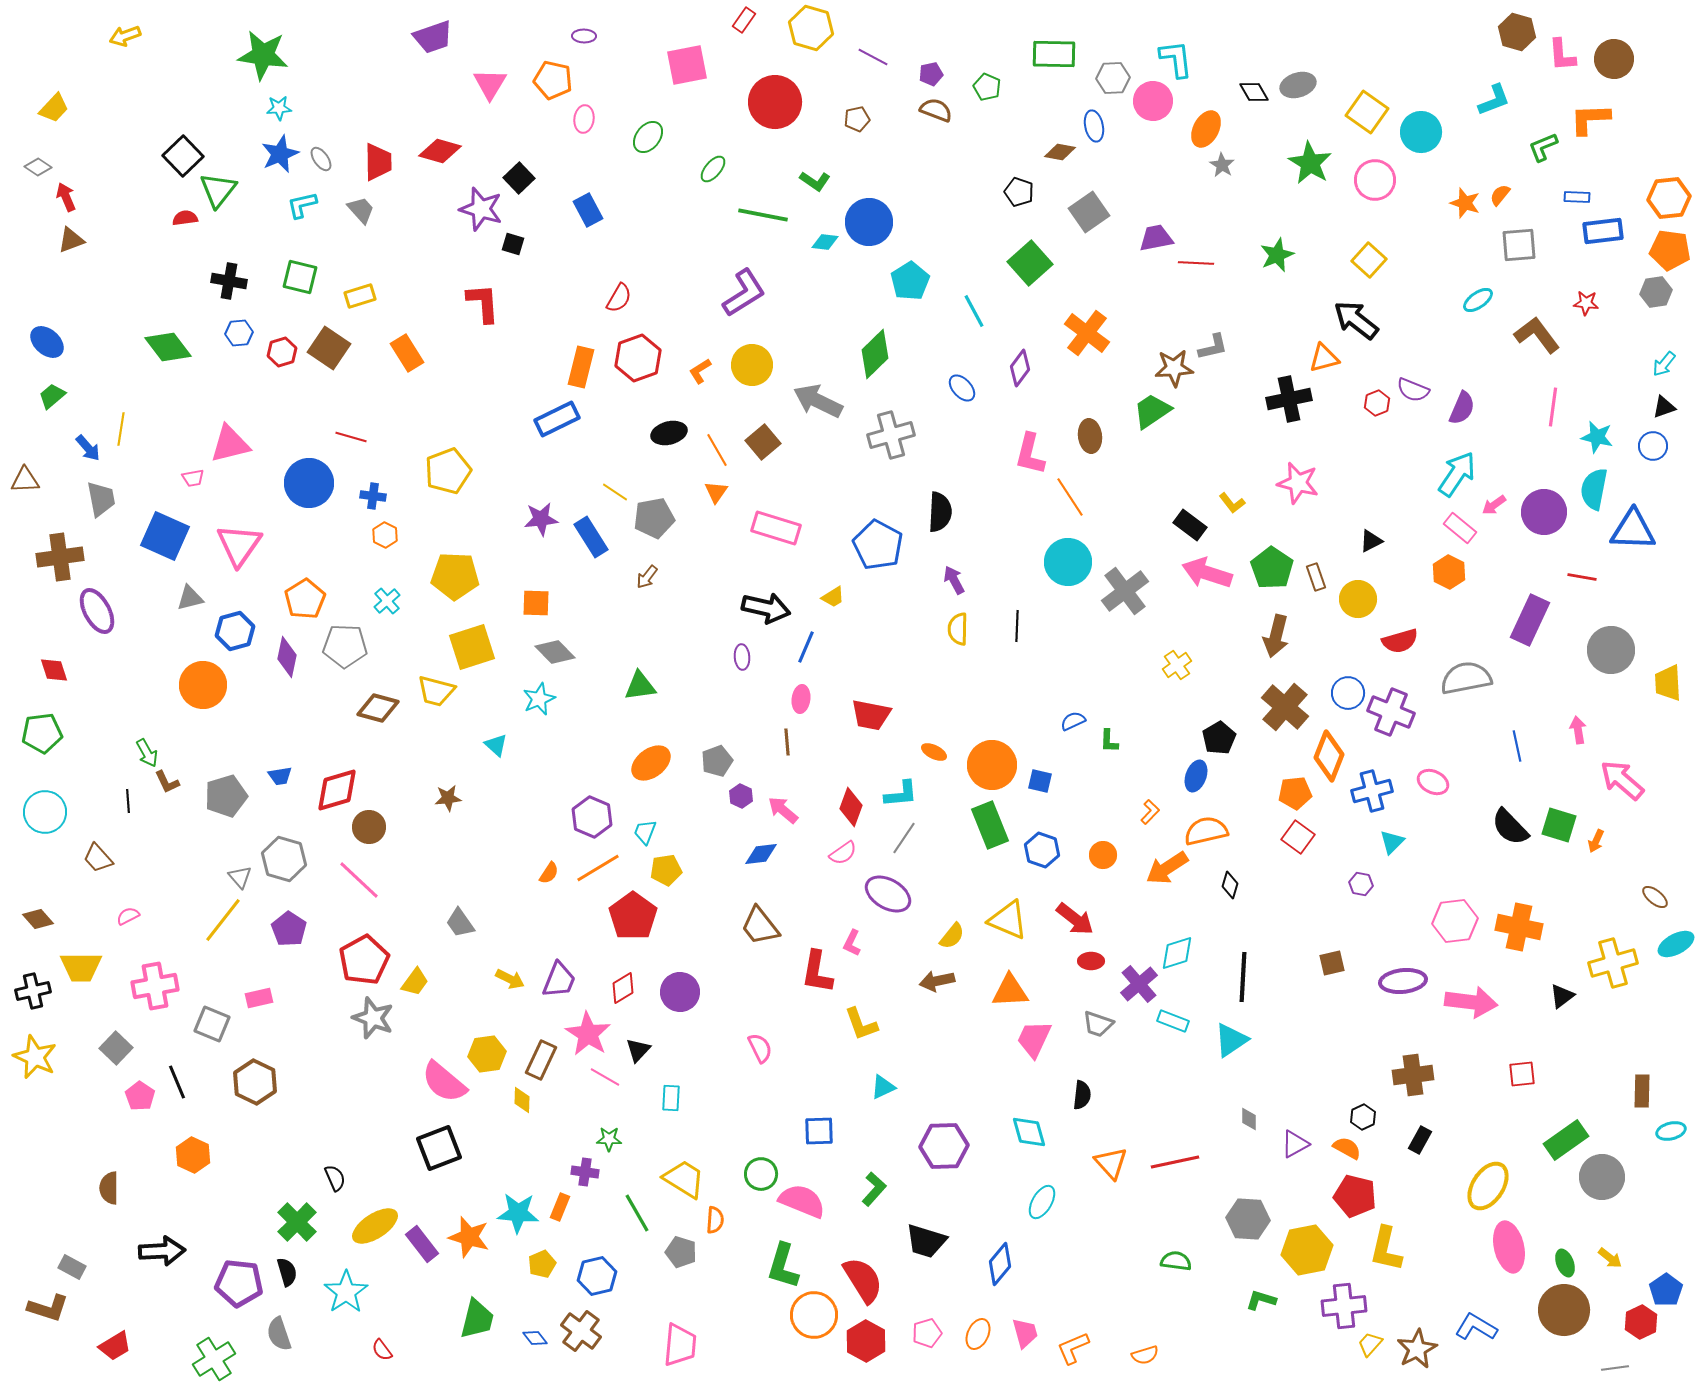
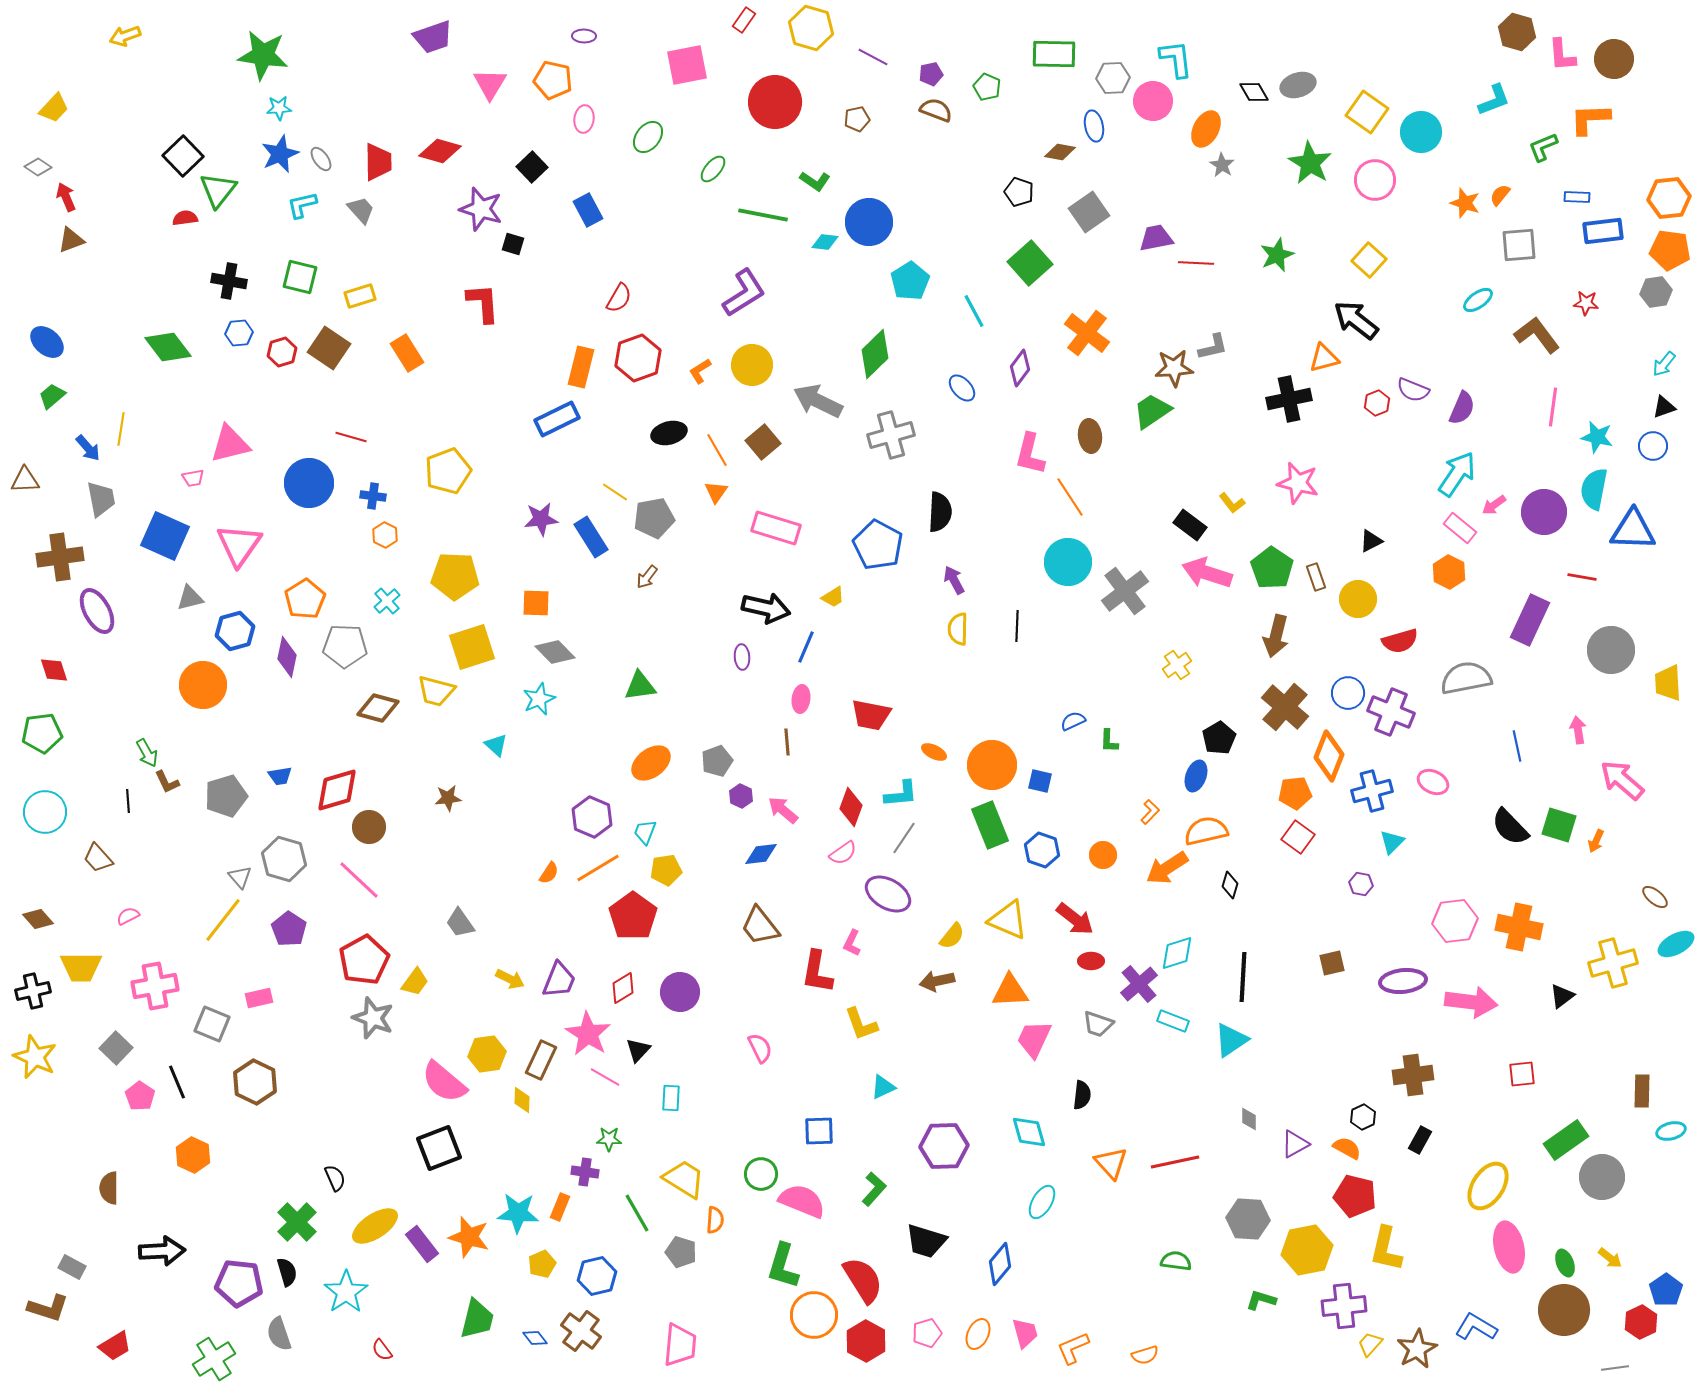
black square at (519, 178): moved 13 px right, 11 px up
